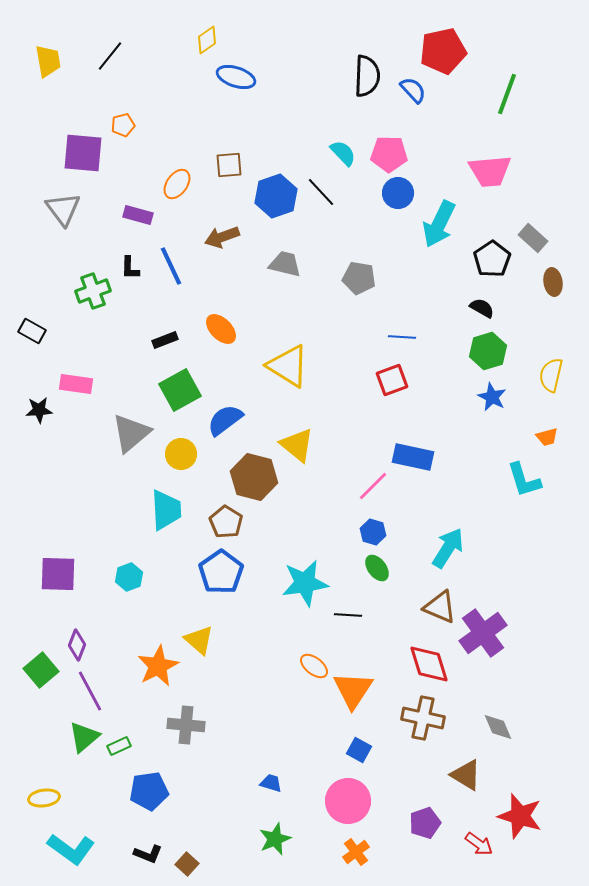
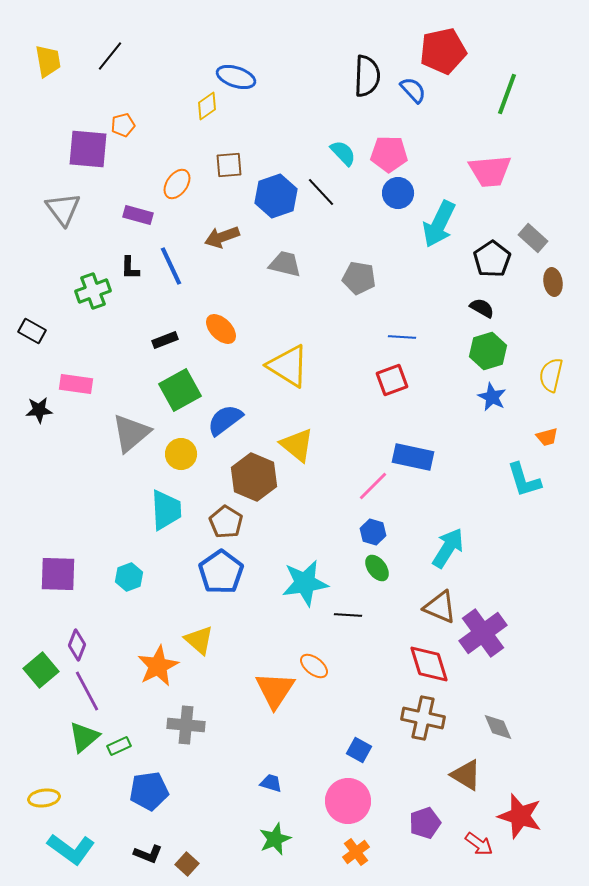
yellow diamond at (207, 40): moved 66 px down
purple square at (83, 153): moved 5 px right, 4 px up
brown hexagon at (254, 477): rotated 9 degrees clockwise
orange triangle at (353, 690): moved 78 px left
purple line at (90, 691): moved 3 px left
